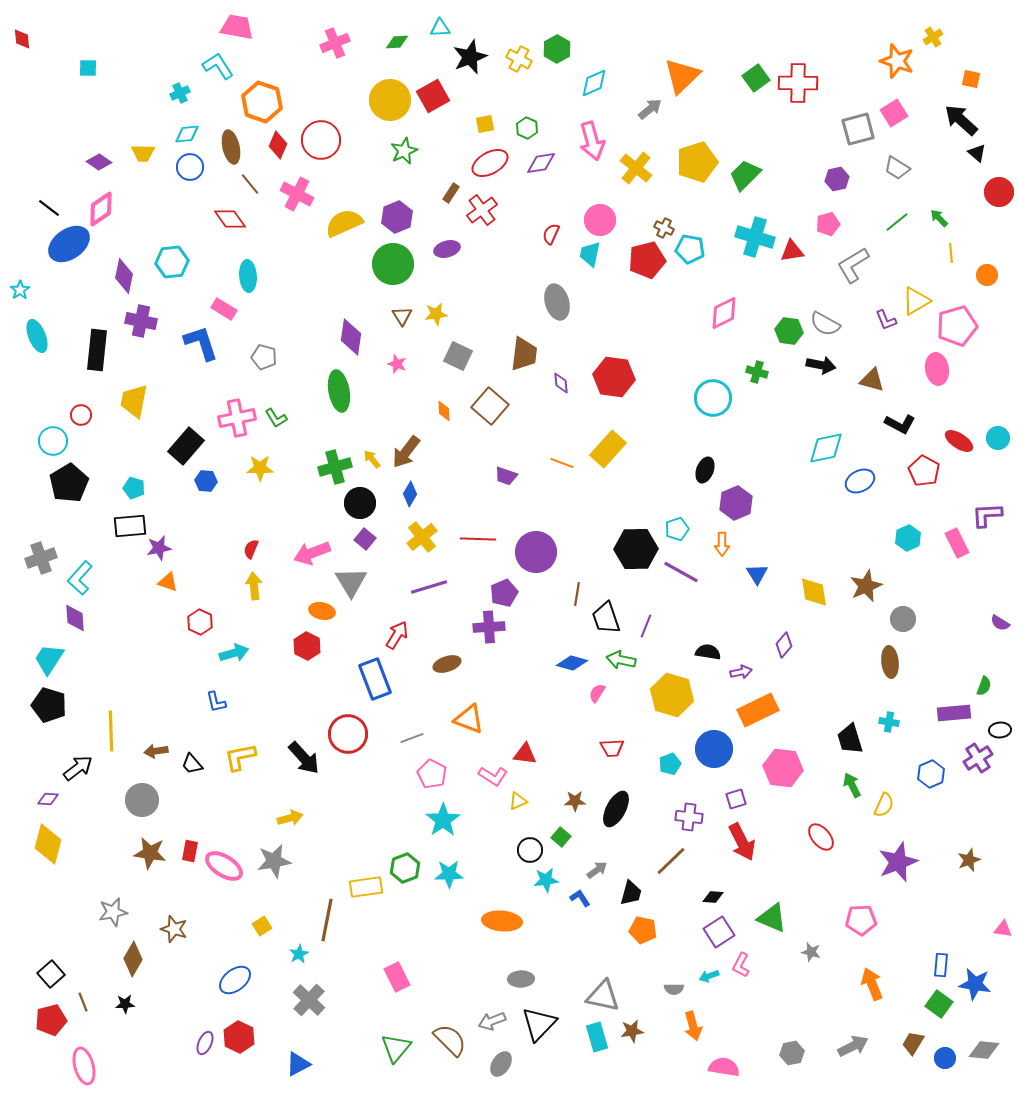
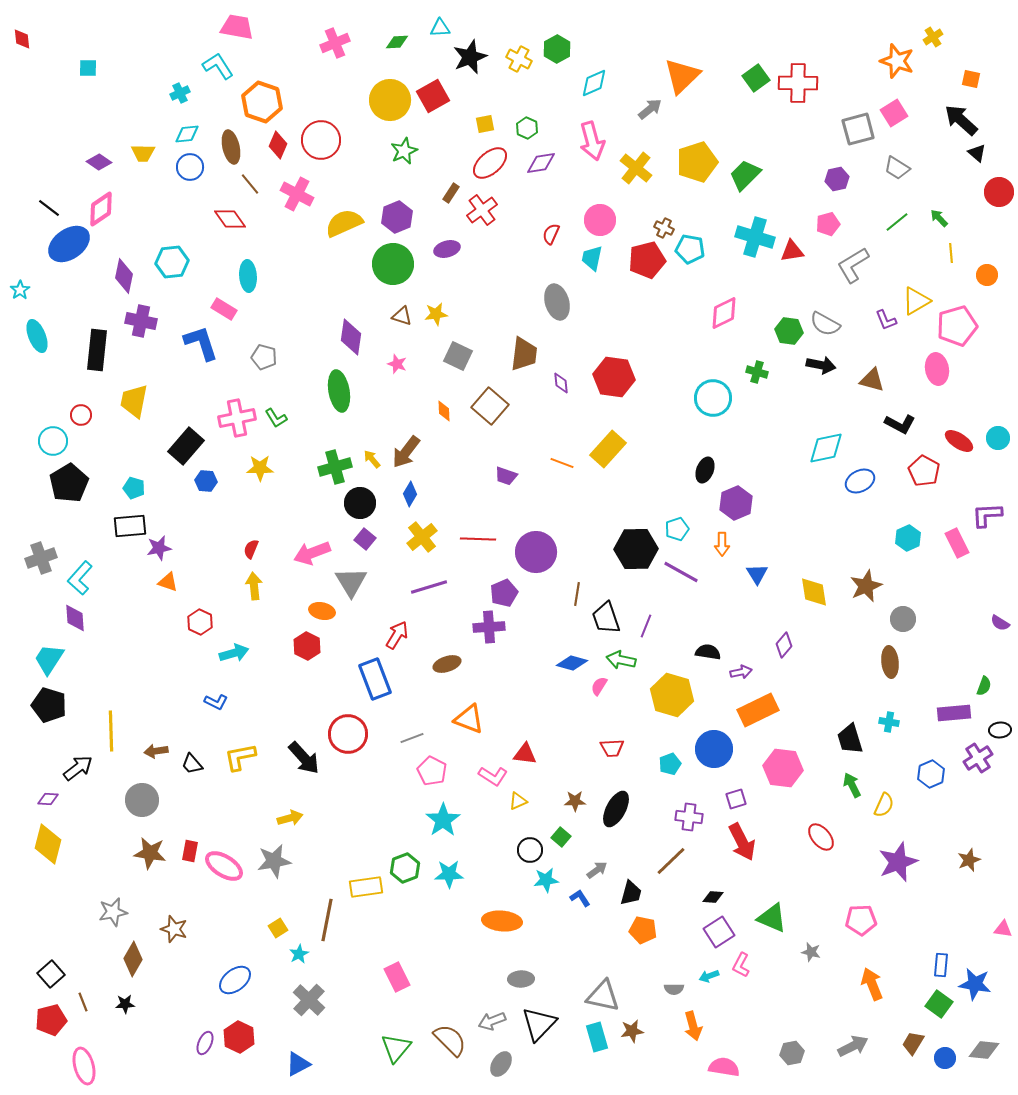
red ellipse at (490, 163): rotated 12 degrees counterclockwise
cyan trapezoid at (590, 254): moved 2 px right, 4 px down
brown triangle at (402, 316): rotated 40 degrees counterclockwise
pink semicircle at (597, 693): moved 2 px right, 7 px up
blue L-shape at (216, 702): rotated 50 degrees counterclockwise
pink pentagon at (432, 774): moved 3 px up
yellow square at (262, 926): moved 16 px right, 2 px down
